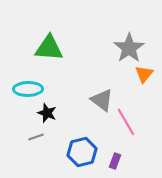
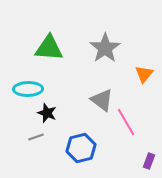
gray star: moved 24 px left
blue hexagon: moved 1 px left, 4 px up
purple rectangle: moved 34 px right
